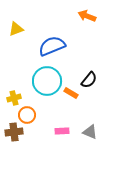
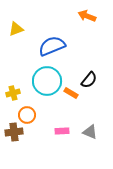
yellow cross: moved 1 px left, 5 px up
